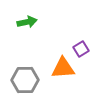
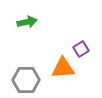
gray hexagon: moved 1 px right
